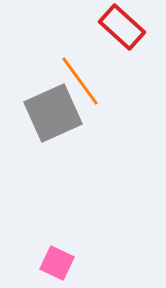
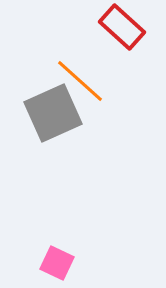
orange line: rotated 12 degrees counterclockwise
